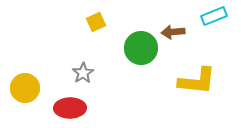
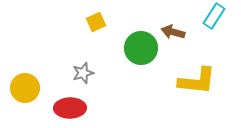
cyan rectangle: rotated 35 degrees counterclockwise
brown arrow: rotated 20 degrees clockwise
gray star: rotated 15 degrees clockwise
